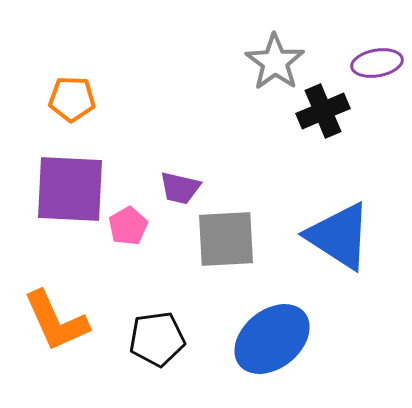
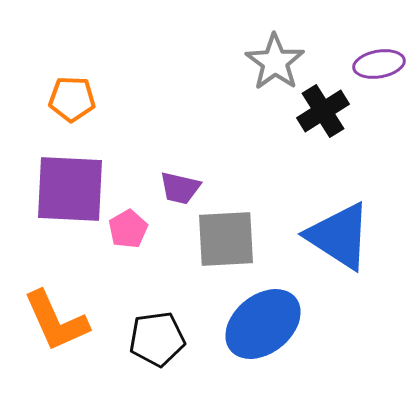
purple ellipse: moved 2 px right, 1 px down
black cross: rotated 9 degrees counterclockwise
pink pentagon: moved 3 px down
blue ellipse: moved 9 px left, 15 px up
